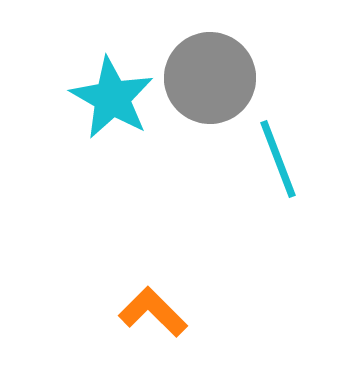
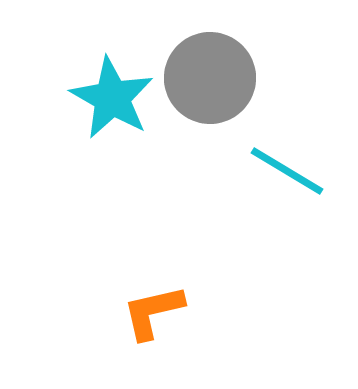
cyan line: moved 9 px right, 12 px down; rotated 38 degrees counterclockwise
orange L-shape: rotated 58 degrees counterclockwise
